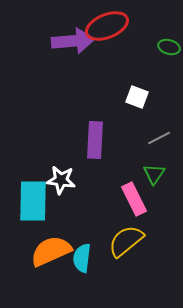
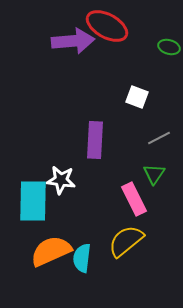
red ellipse: rotated 51 degrees clockwise
